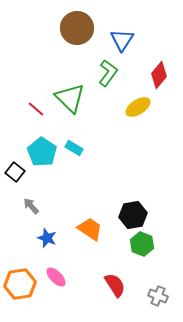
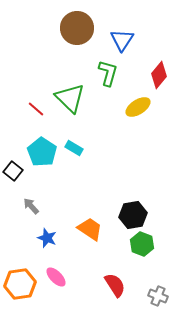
green L-shape: rotated 20 degrees counterclockwise
black square: moved 2 px left, 1 px up
